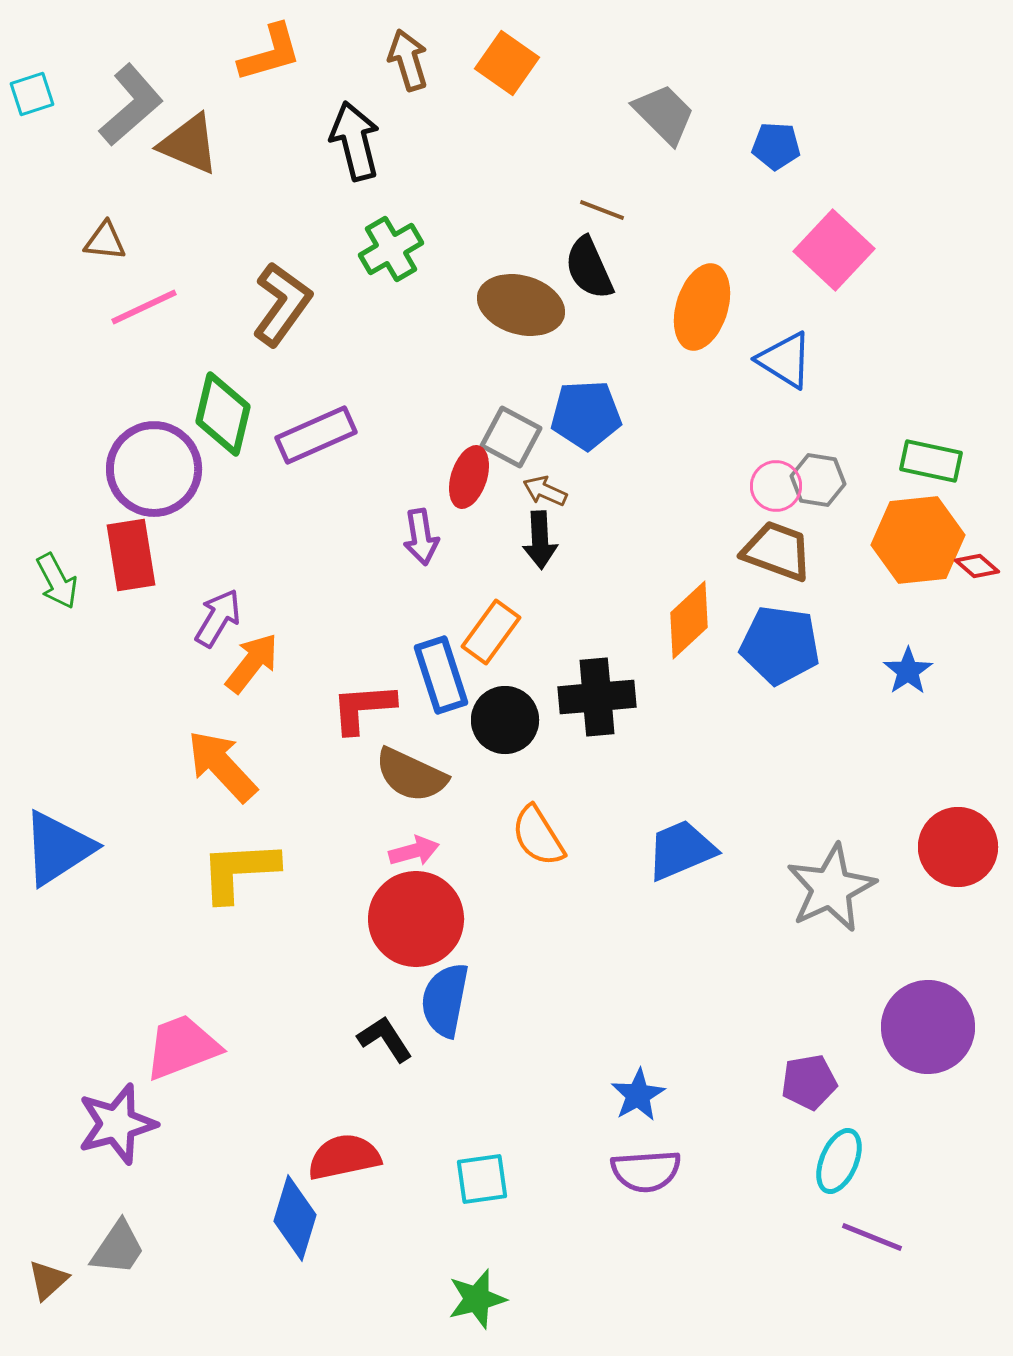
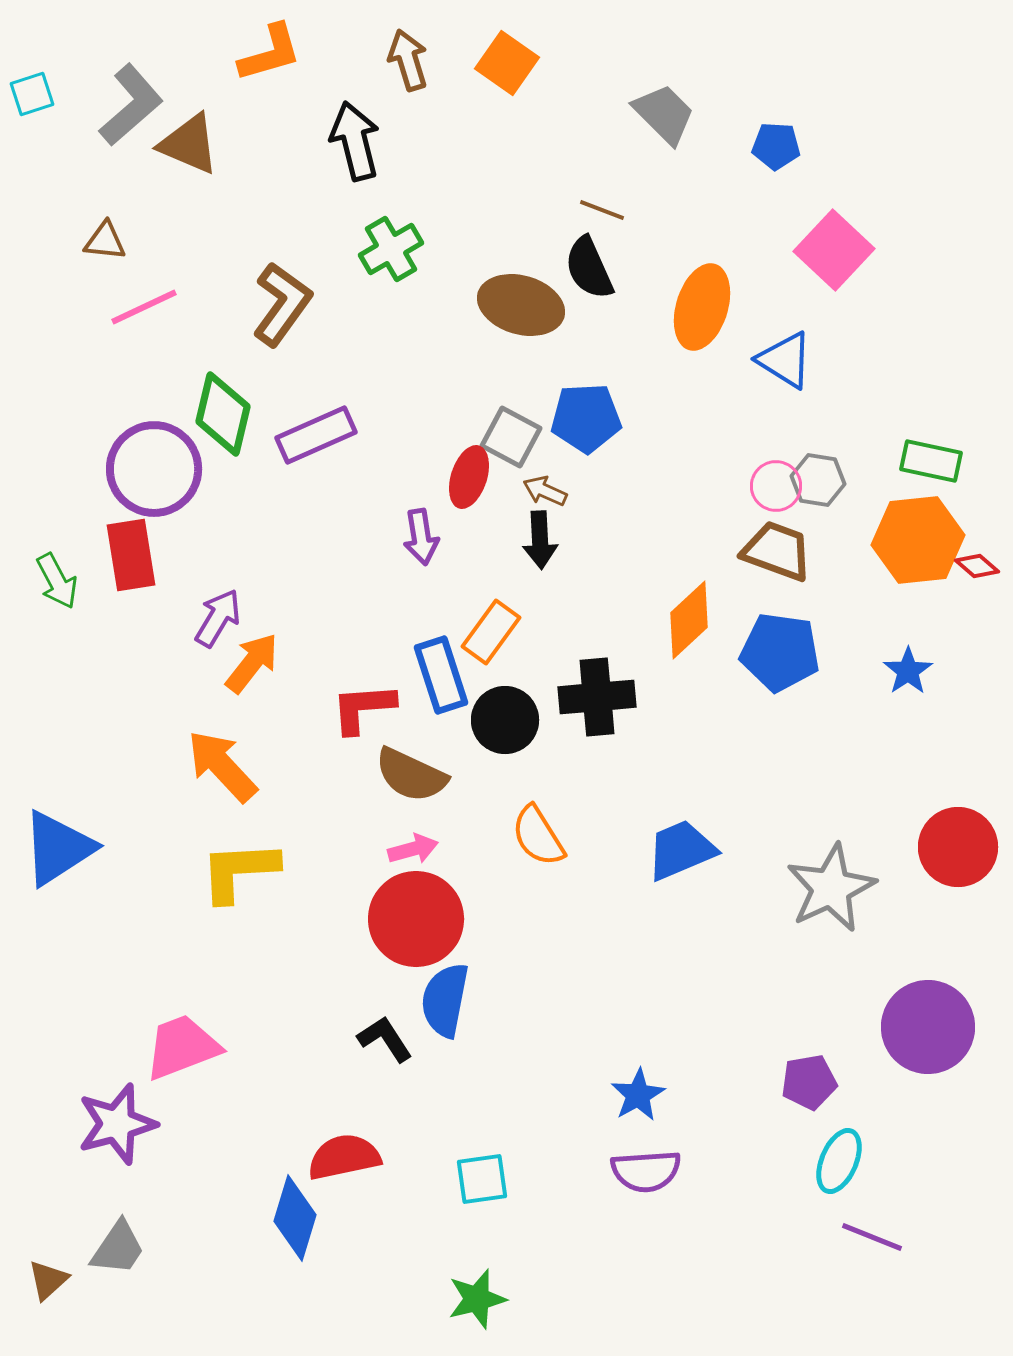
blue pentagon at (586, 415): moved 3 px down
blue pentagon at (780, 645): moved 7 px down
pink arrow at (414, 851): moved 1 px left, 2 px up
